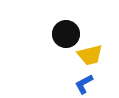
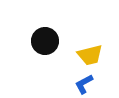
black circle: moved 21 px left, 7 px down
